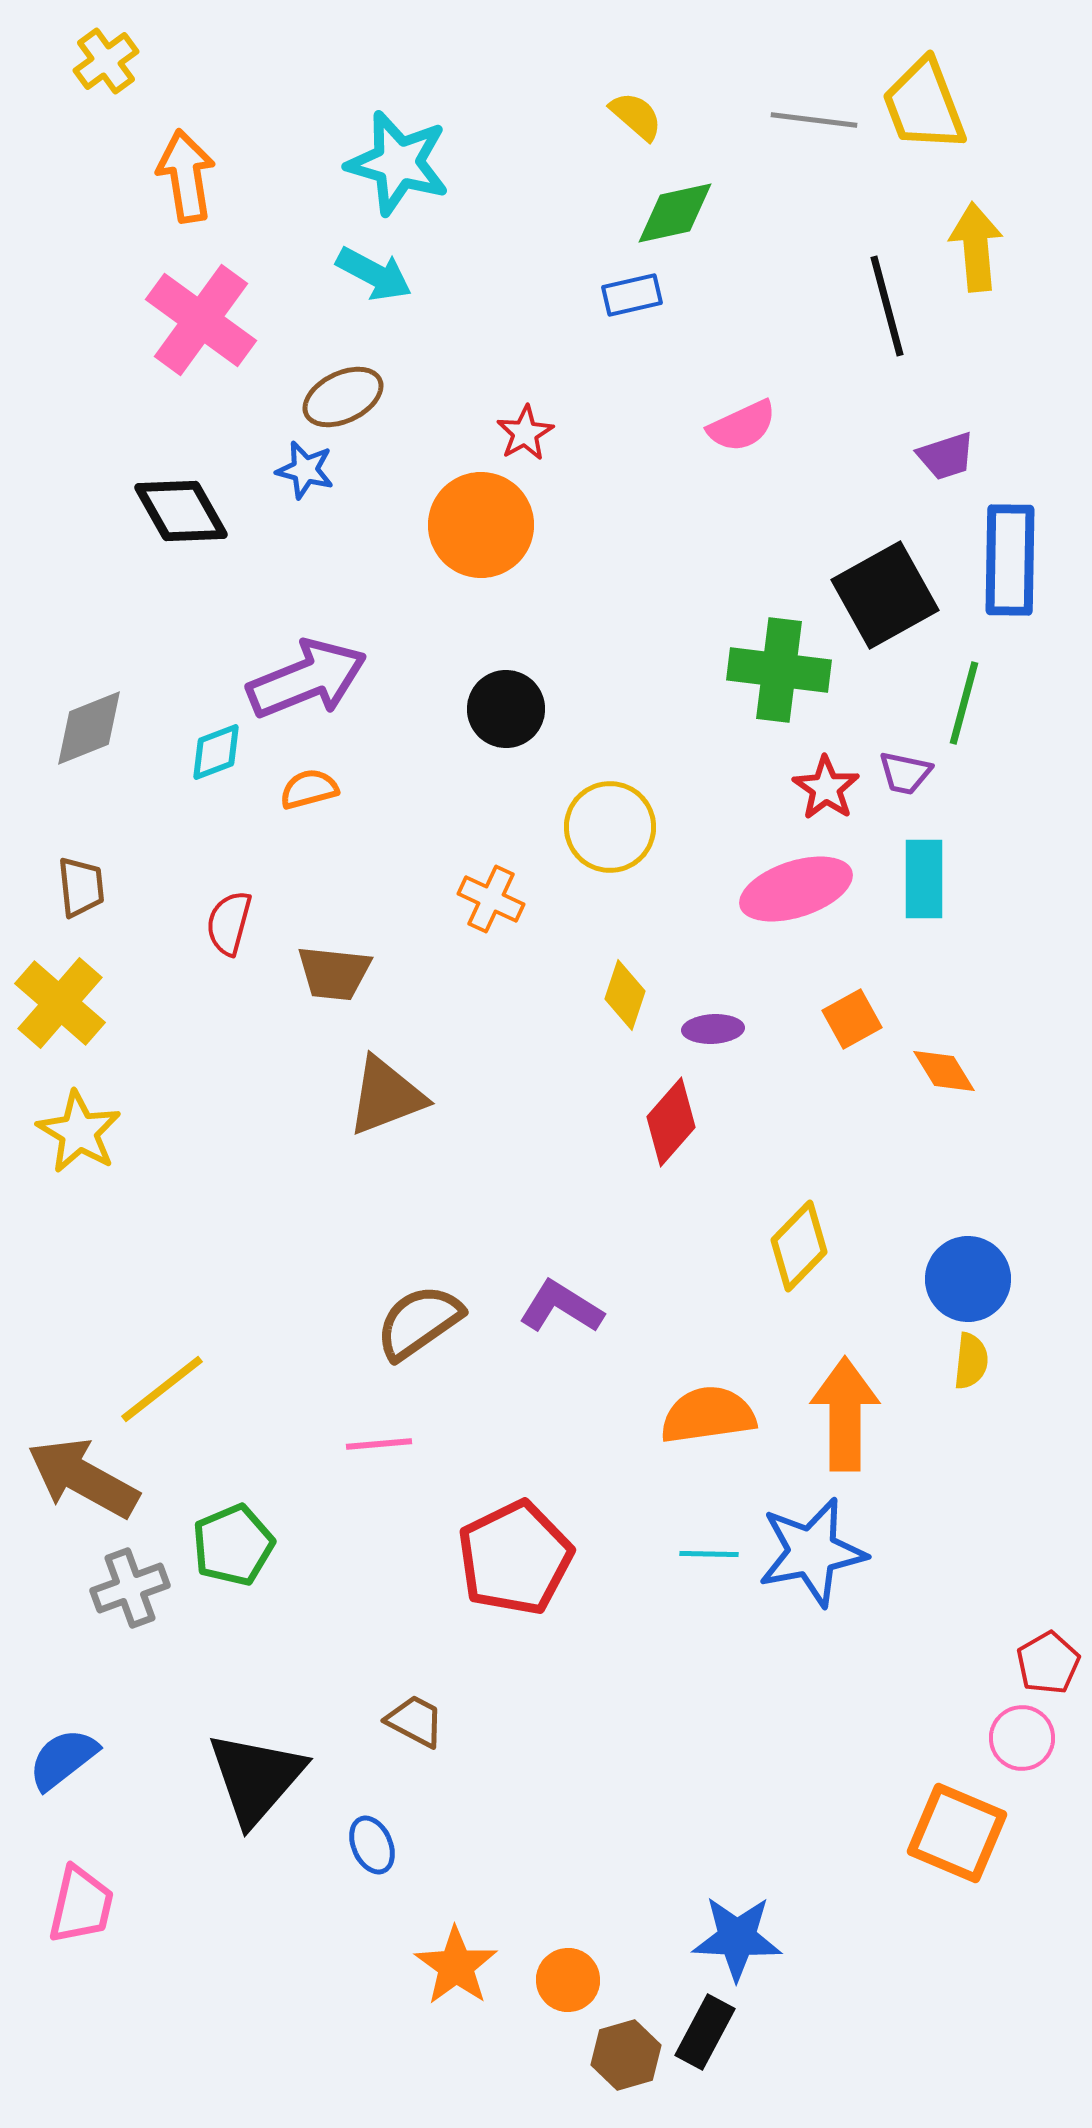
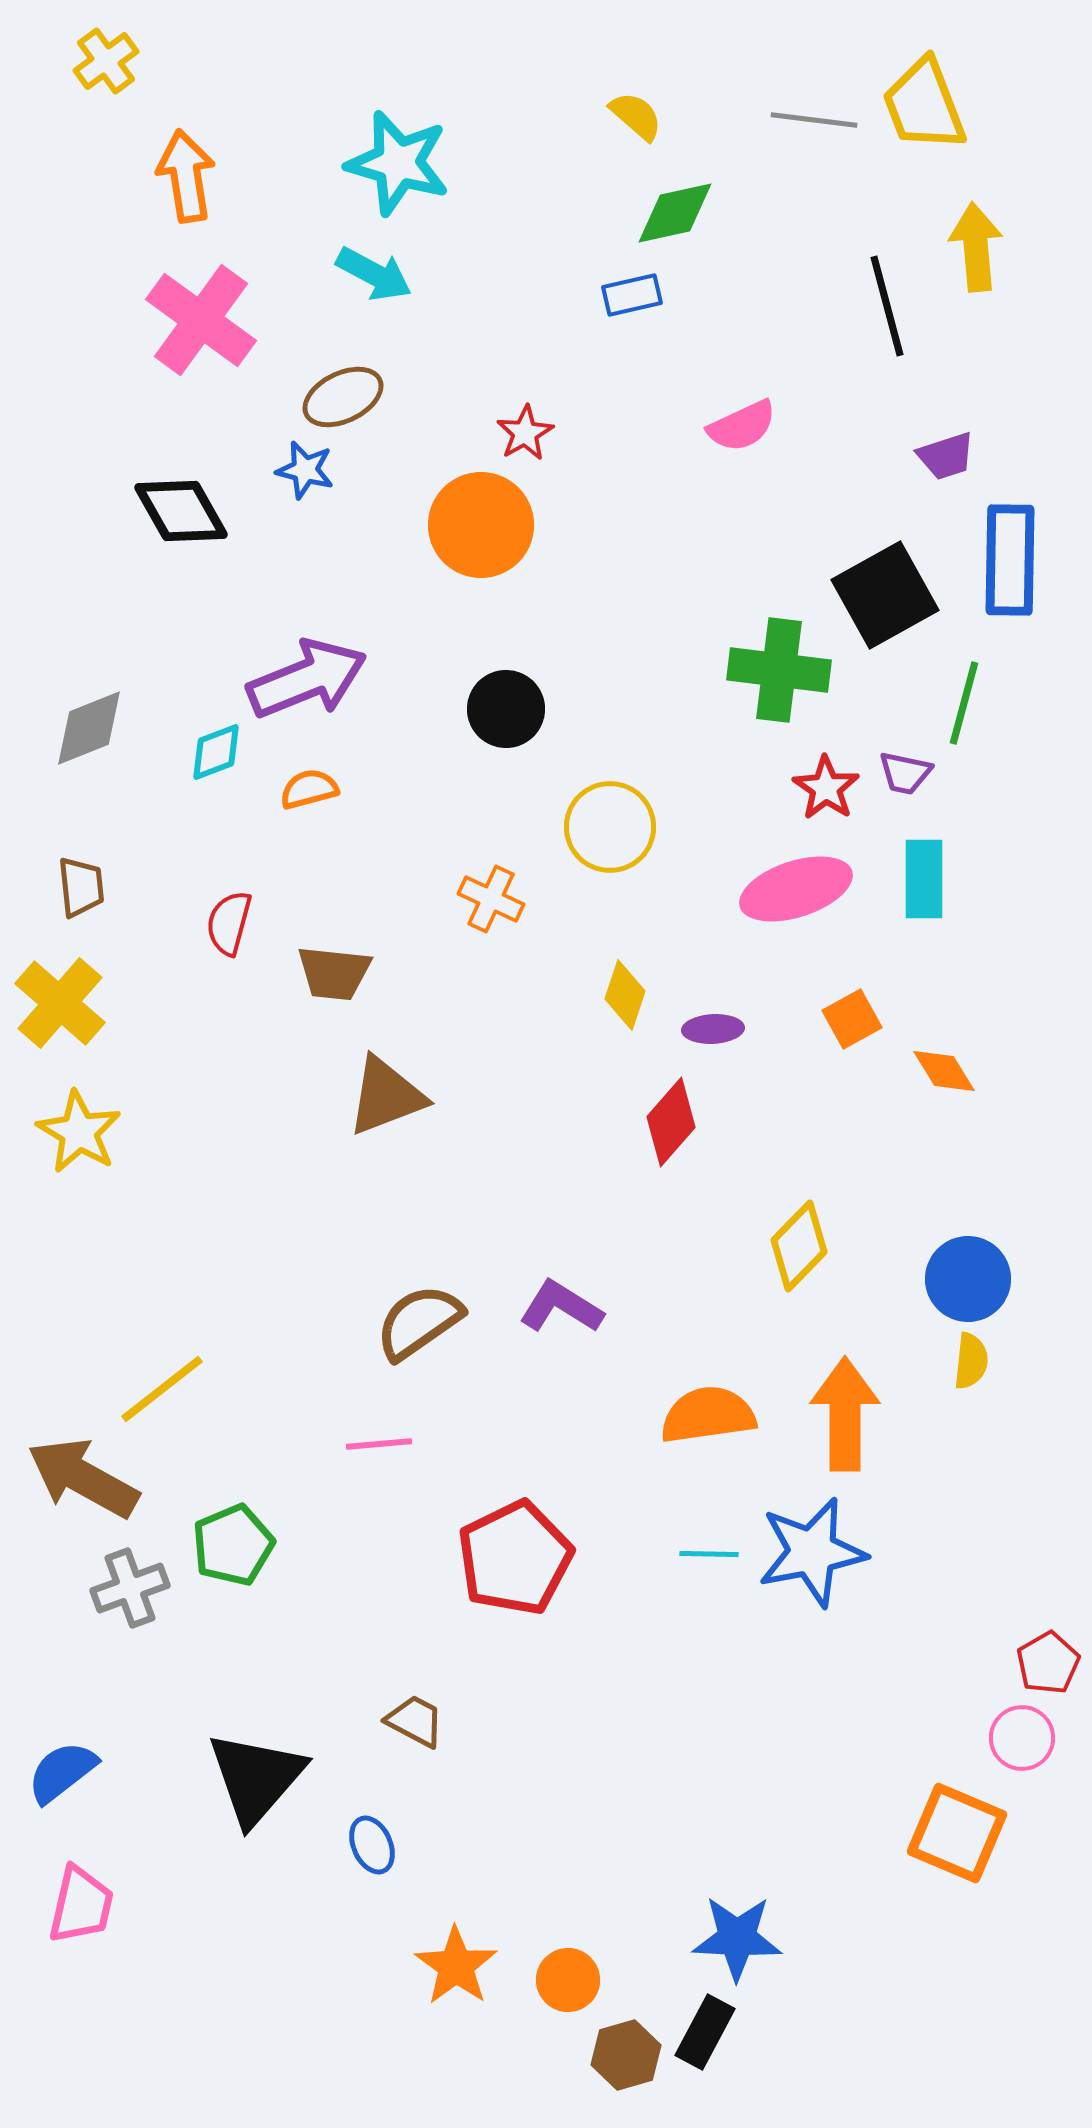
blue semicircle at (63, 1759): moved 1 px left, 13 px down
